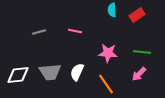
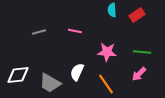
pink star: moved 1 px left, 1 px up
gray trapezoid: moved 11 px down; rotated 35 degrees clockwise
